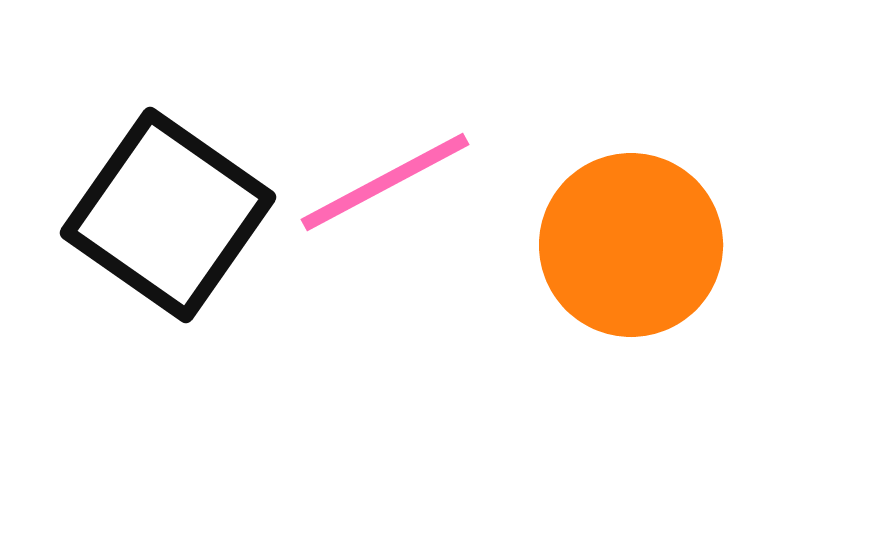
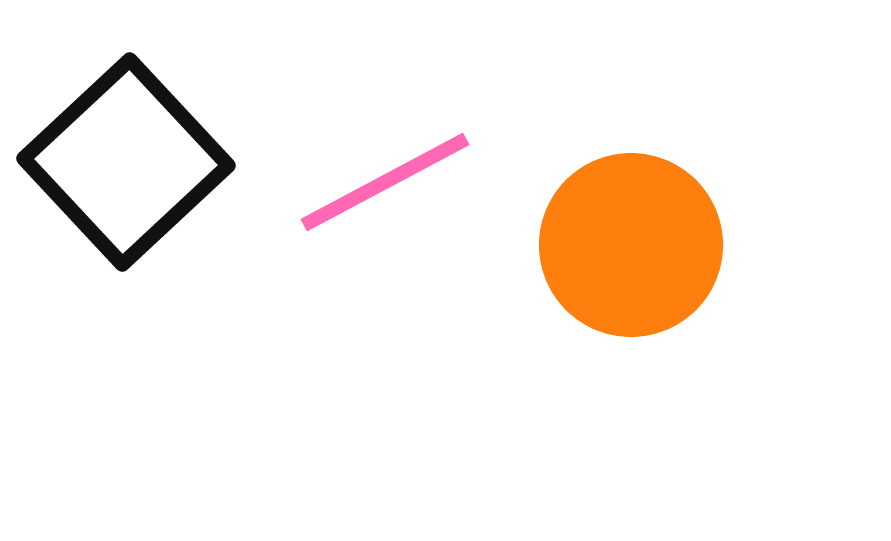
black square: moved 42 px left, 53 px up; rotated 12 degrees clockwise
